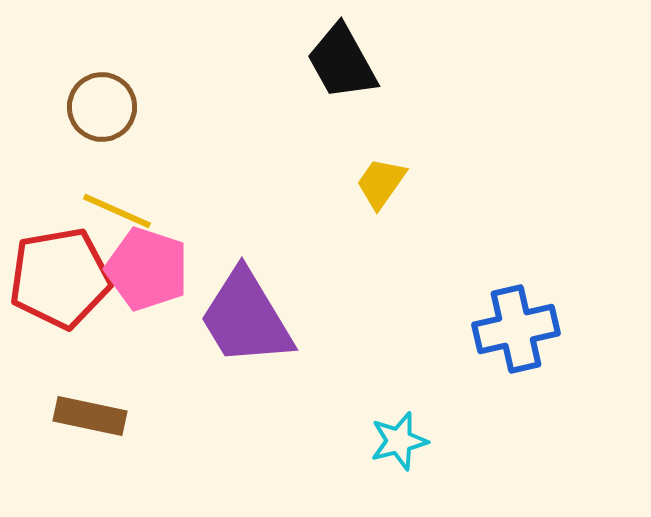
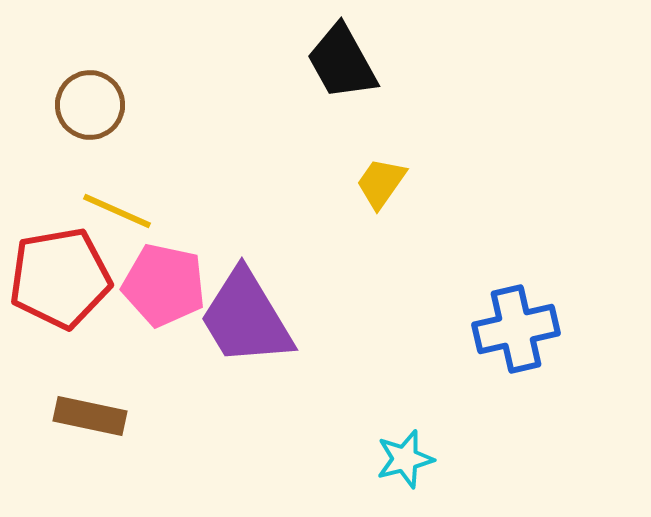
brown circle: moved 12 px left, 2 px up
pink pentagon: moved 17 px right, 16 px down; rotated 6 degrees counterclockwise
cyan star: moved 6 px right, 18 px down
